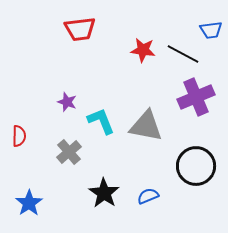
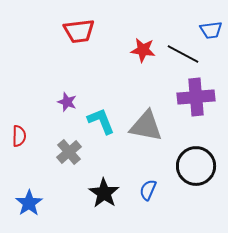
red trapezoid: moved 1 px left, 2 px down
purple cross: rotated 18 degrees clockwise
blue semicircle: moved 6 px up; rotated 45 degrees counterclockwise
